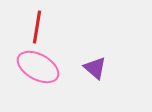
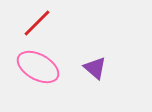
red line: moved 4 px up; rotated 36 degrees clockwise
